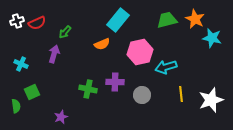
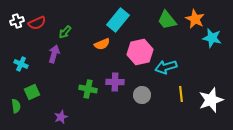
green trapezoid: rotated 115 degrees counterclockwise
